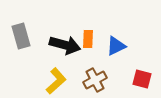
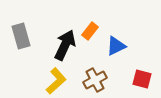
orange rectangle: moved 2 px right, 8 px up; rotated 36 degrees clockwise
black arrow: rotated 80 degrees counterclockwise
